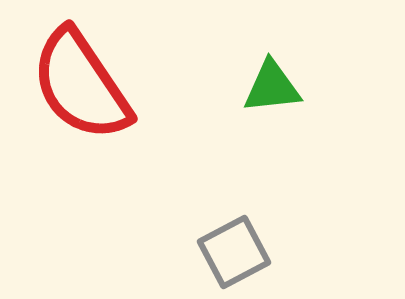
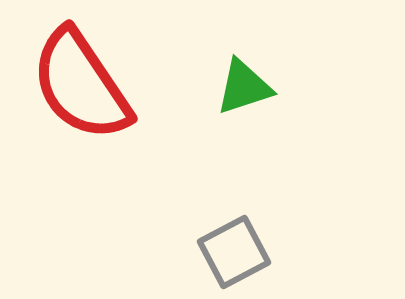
green triangle: moved 28 px left; rotated 12 degrees counterclockwise
